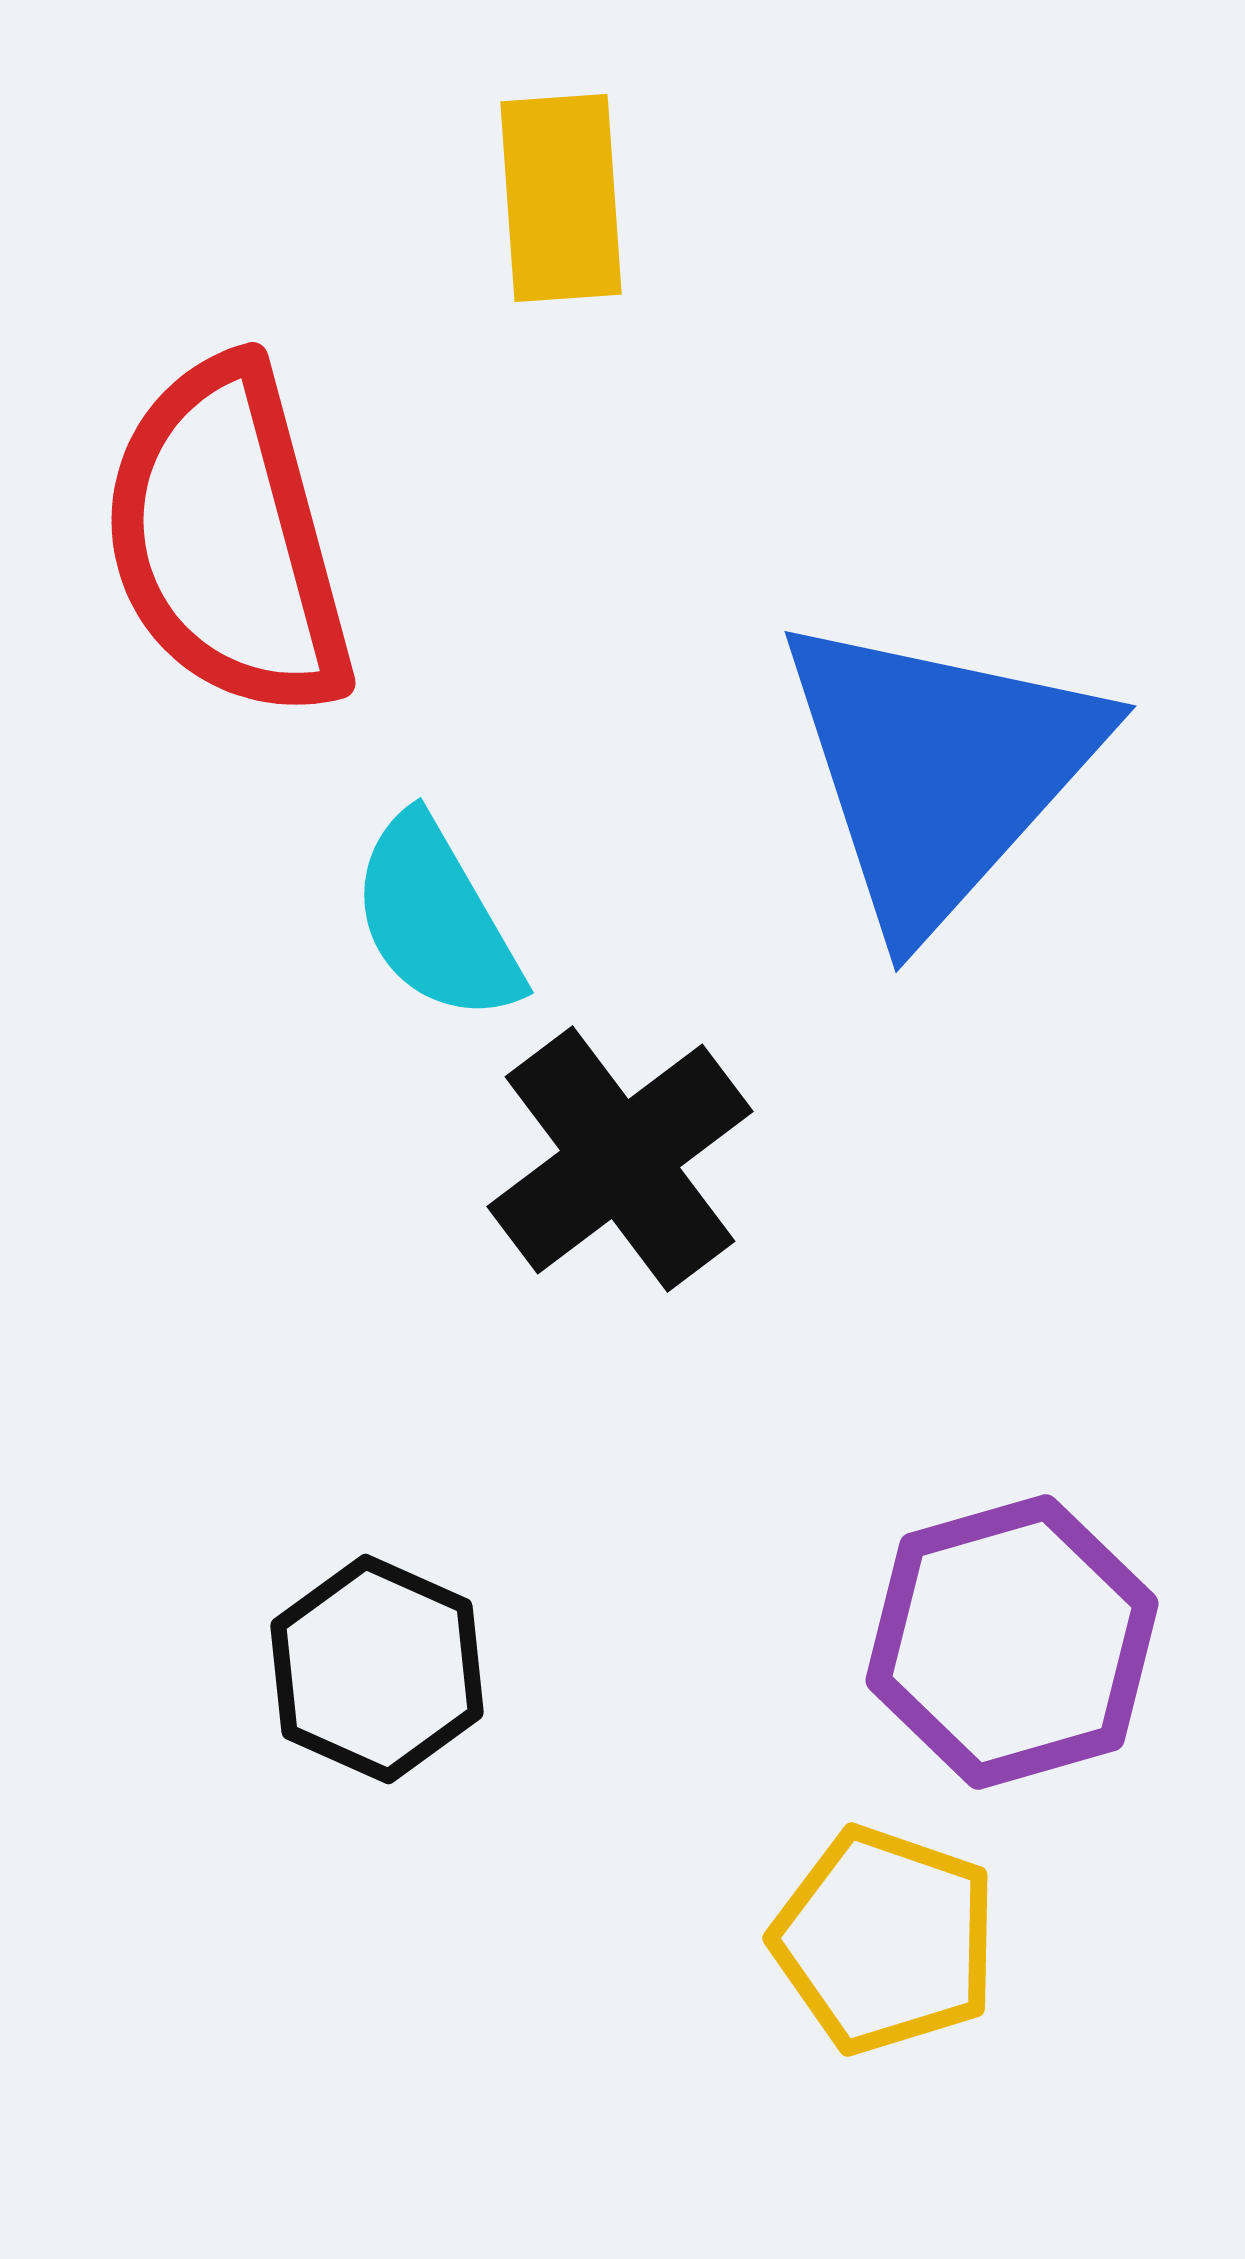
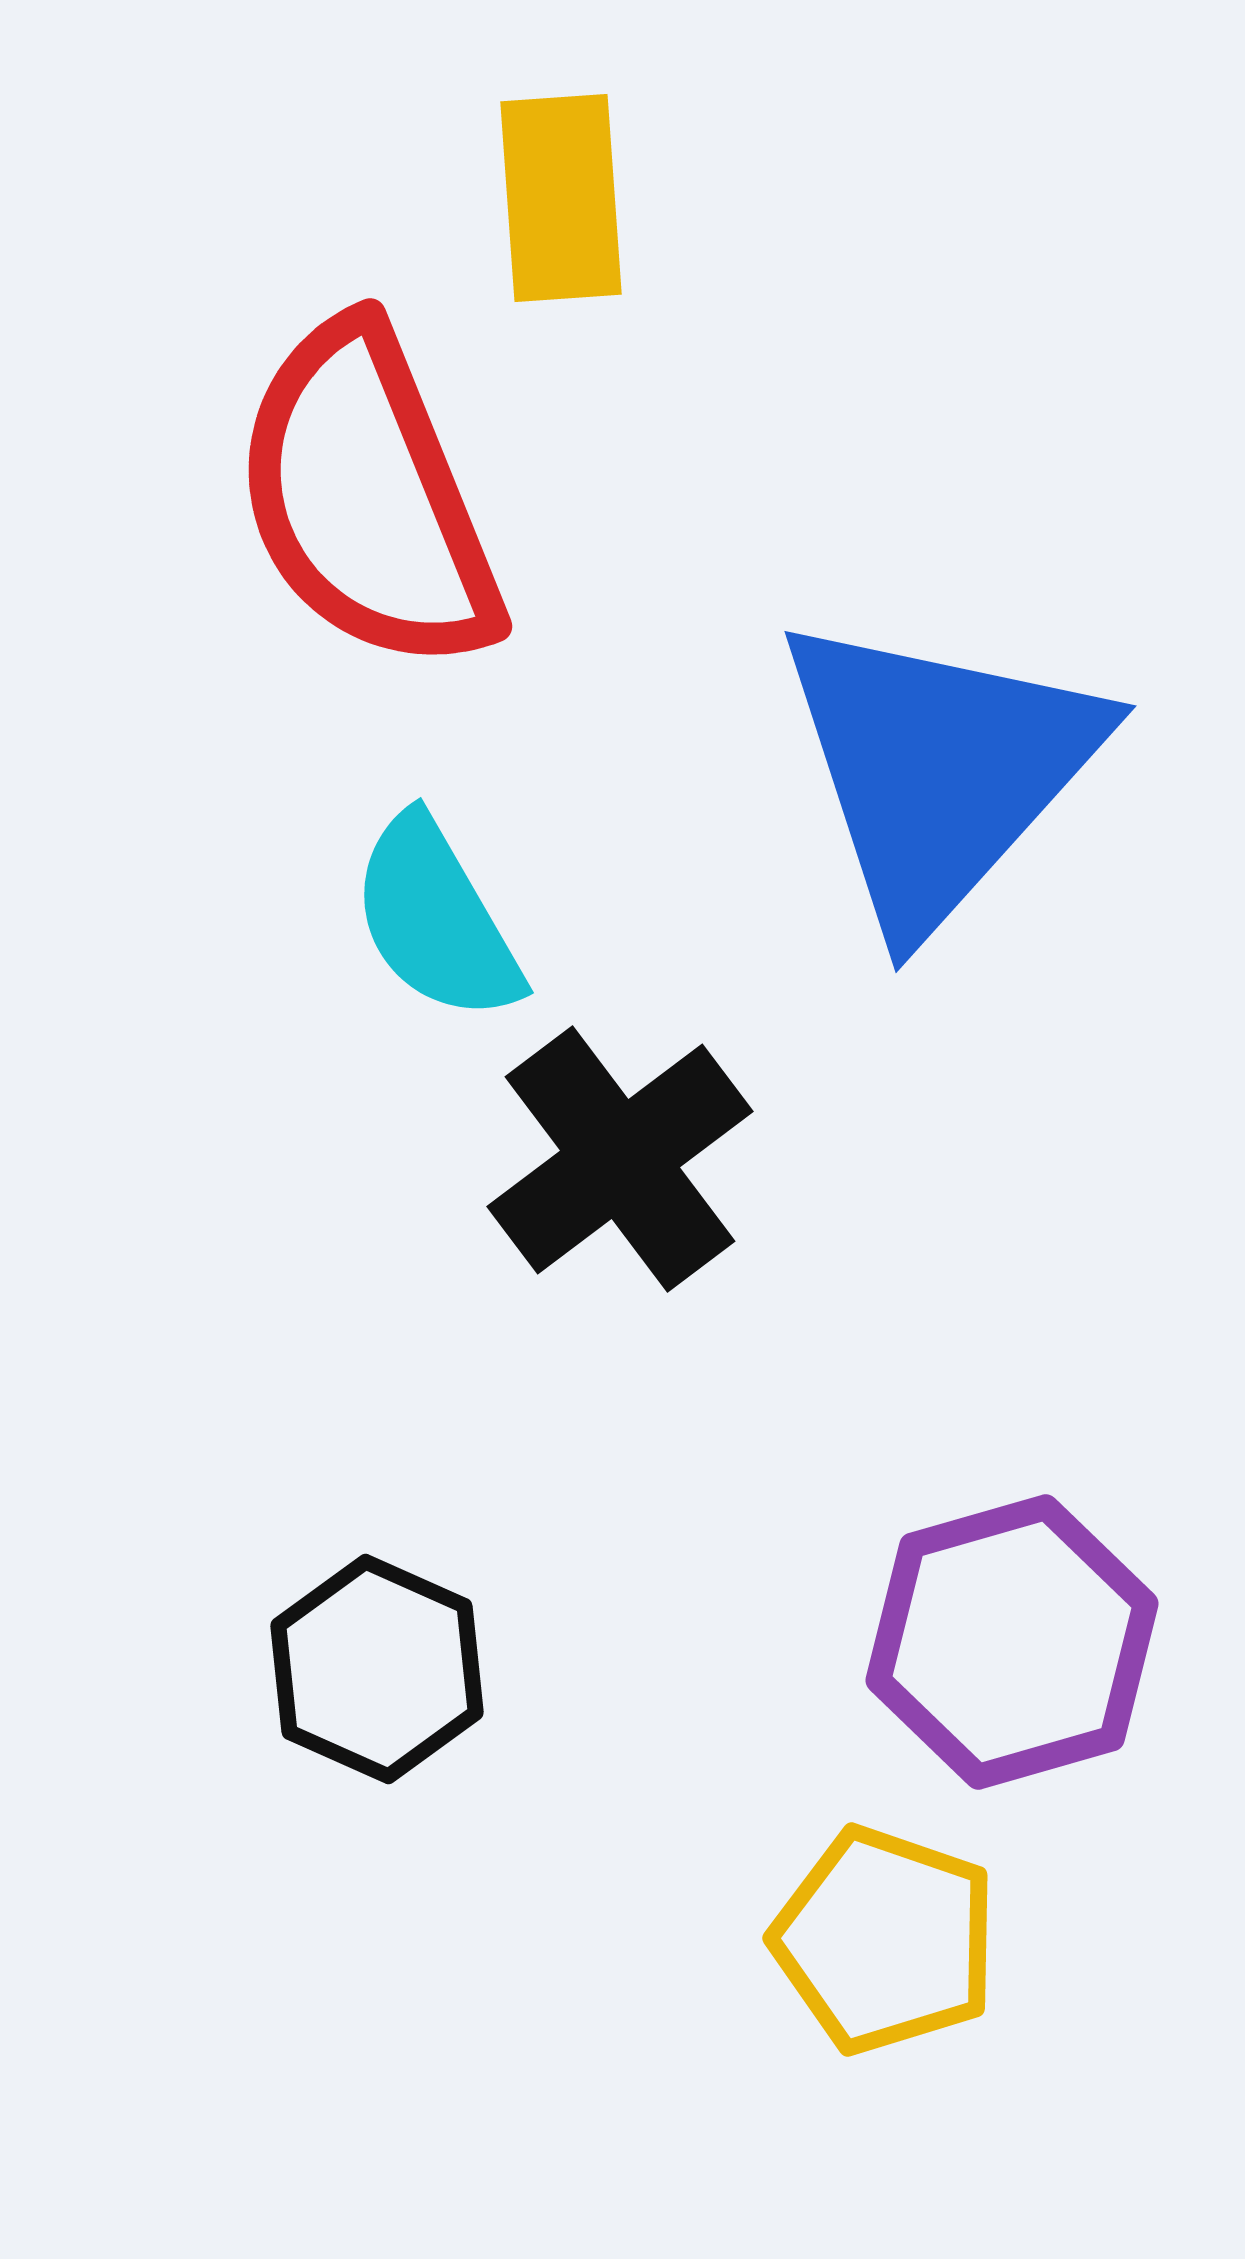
red semicircle: moved 140 px right, 42 px up; rotated 7 degrees counterclockwise
